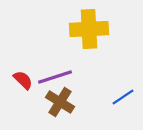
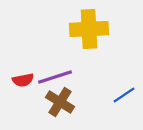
red semicircle: rotated 125 degrees clockwise
blue line: moved 1 px right, 2 px up
